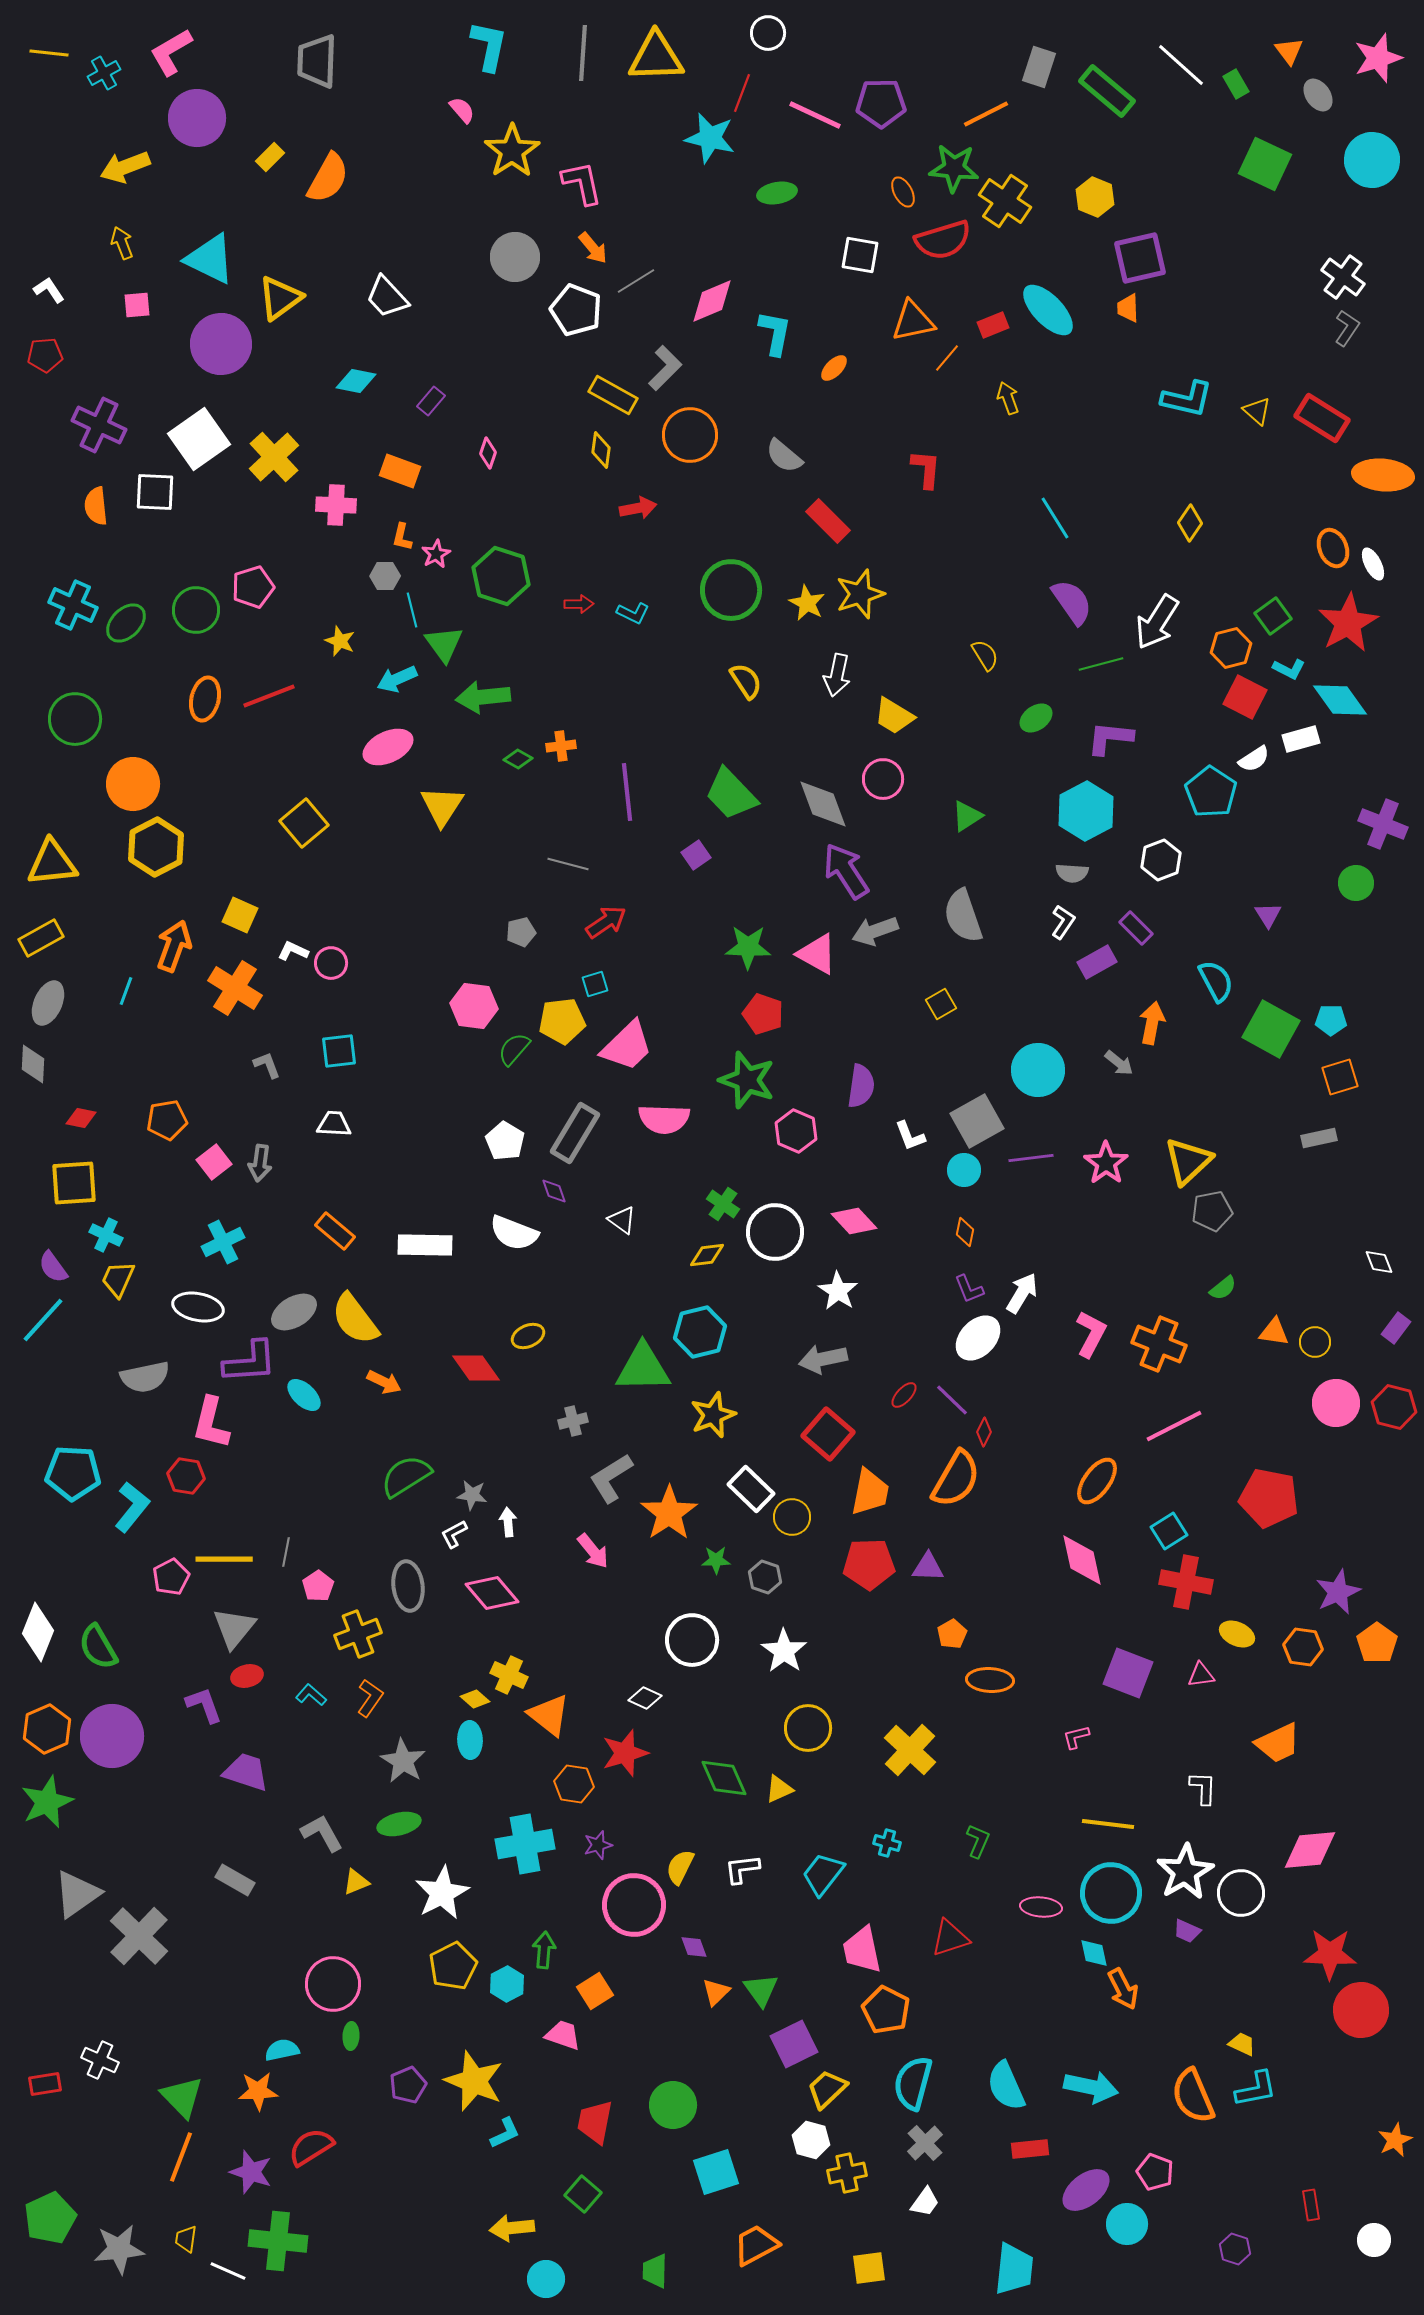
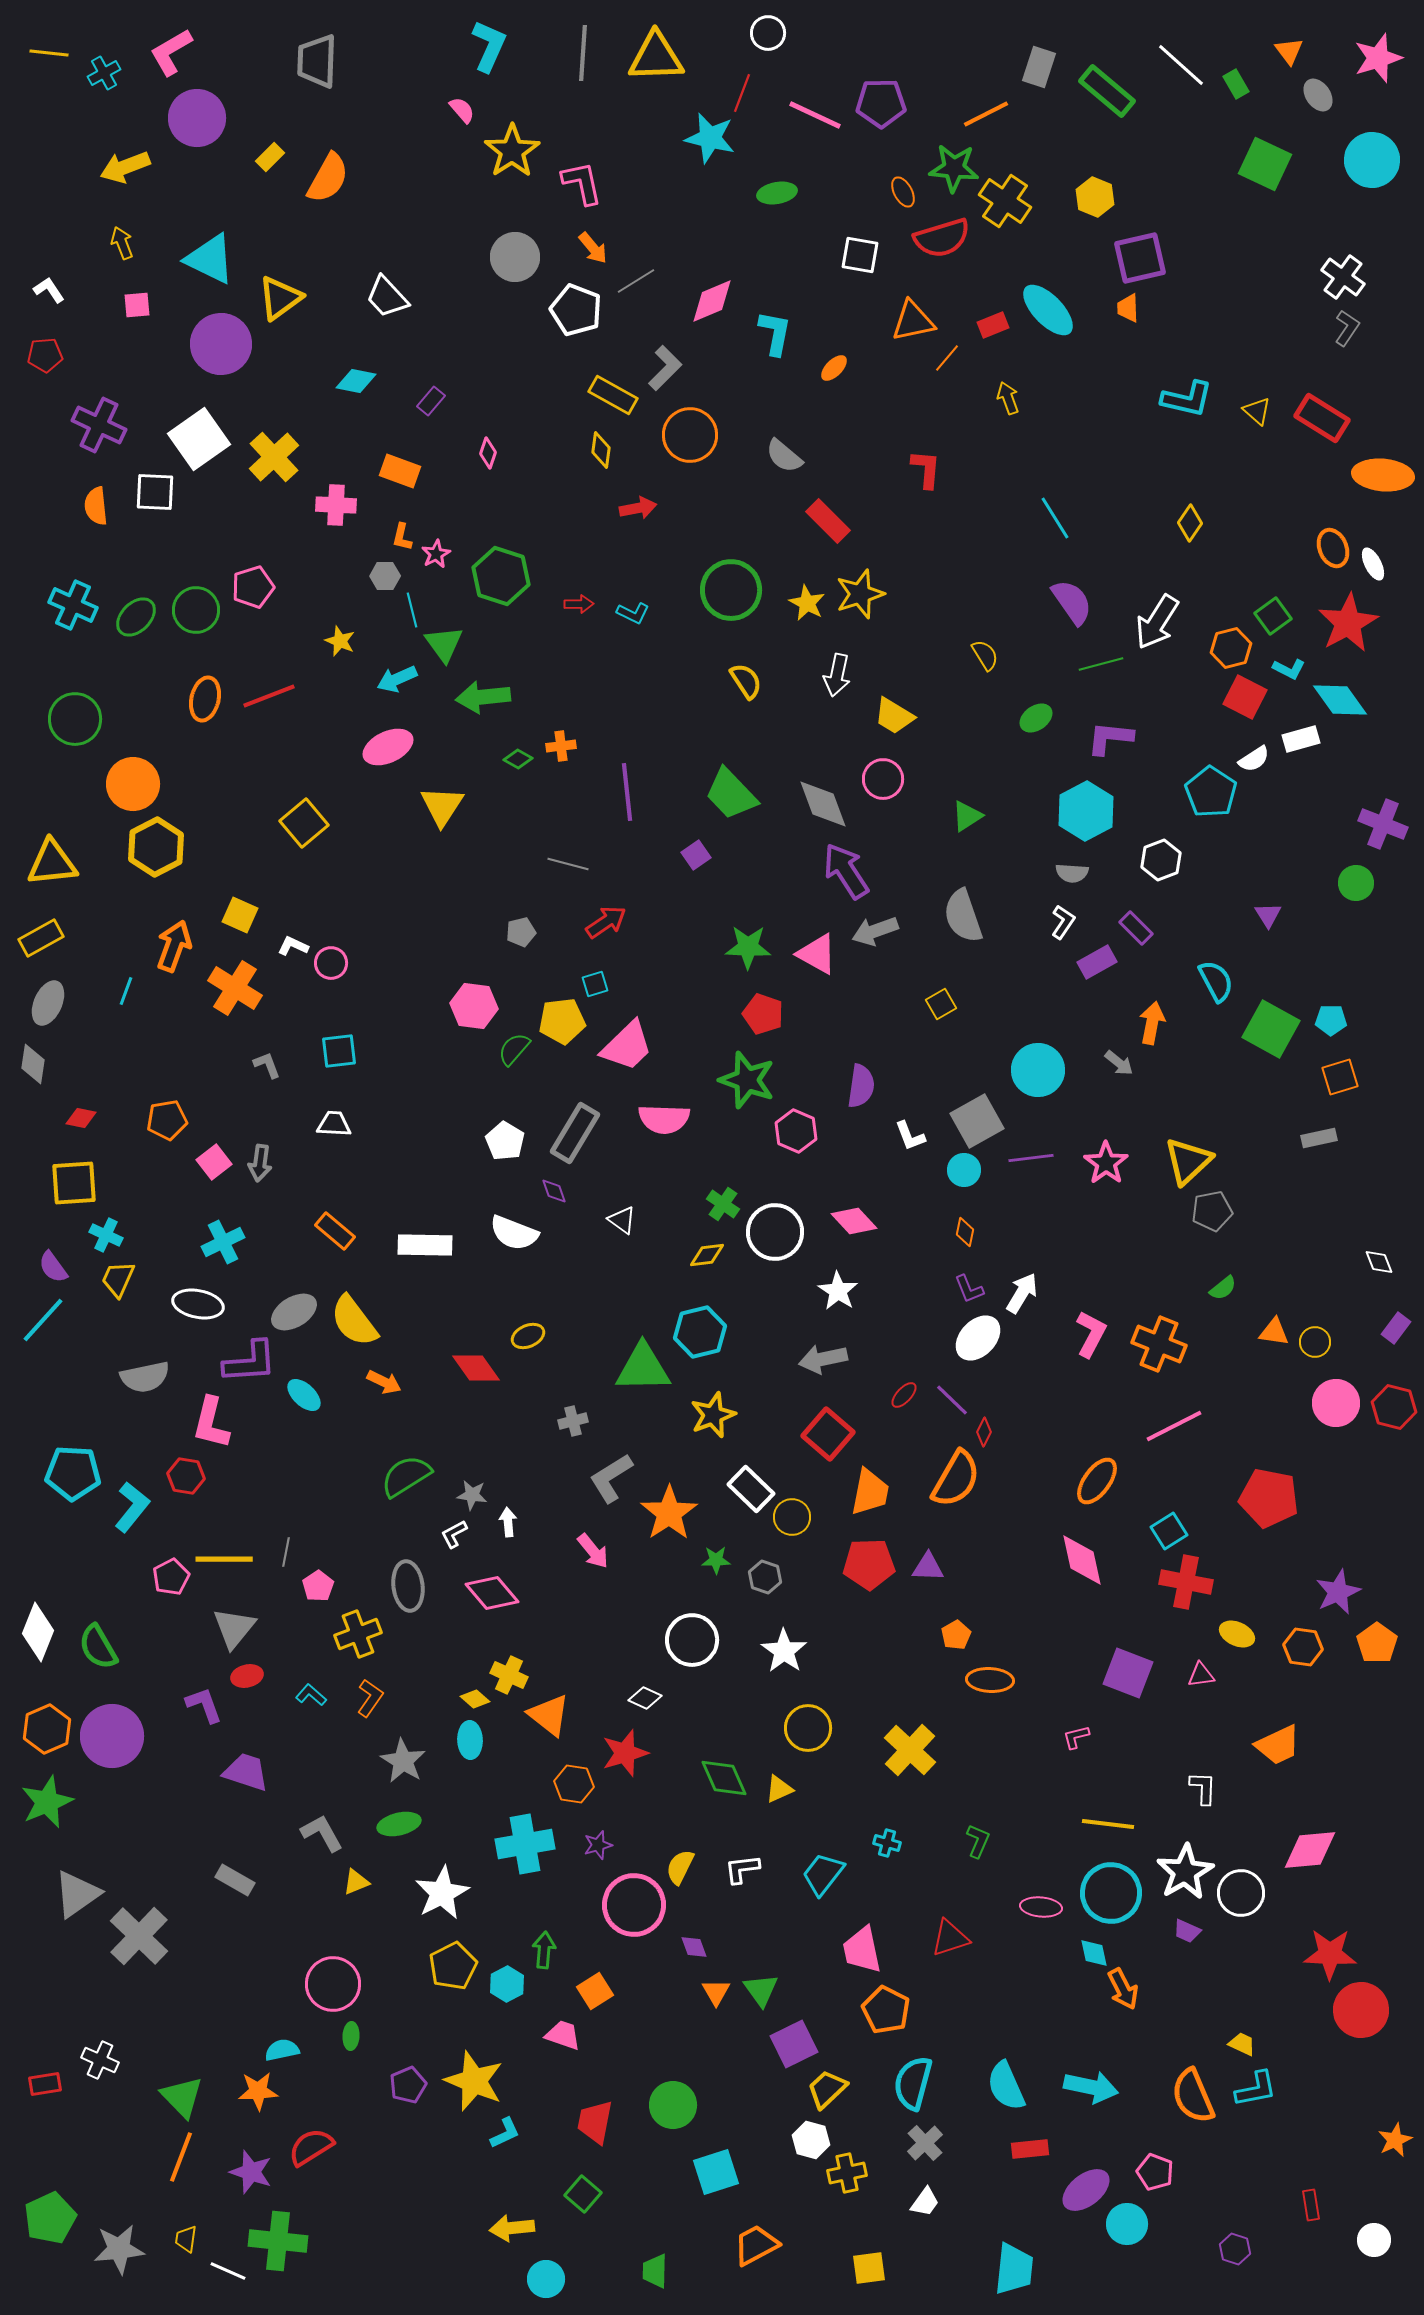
cyan L-shape at (489, 46): rotated 12 degrees clockwise
red semicircle at (943, 240): moved 1 px left, 2 px up
green ellipse at (126, 623): moved 10 px right, 6 px up
white L-shape at (293, 951): moved 5 px up
gray diamond at (33, 1064): rotated 6 degrees clockwise
white ellipse at (198, 1307): moved 3 px up
yellow semicircle at (355, 1319): moved 1 px left, 2 px down
orange pentagon at (952, 1634): moved 4 px right, 1 px down
orange trapezoid at (1278, 1743): moved 2 px down
orange triangle at (716, 1992): rotated 16 degrees counterclockwise
